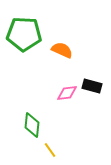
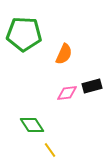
orange semicircle: moved 2 px right, 4 px down; rotated 90 degrees clockwise
black rectangle: rotated 30 degrees counterclockwise
green diamond: rotated 40 degrees counterclockwise
